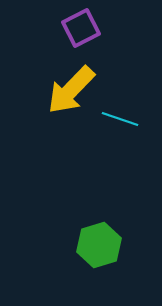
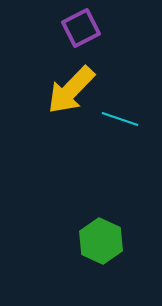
green hexagon: moved 2 px right, 4 px up; rotated 18 degrees counterclockwise
